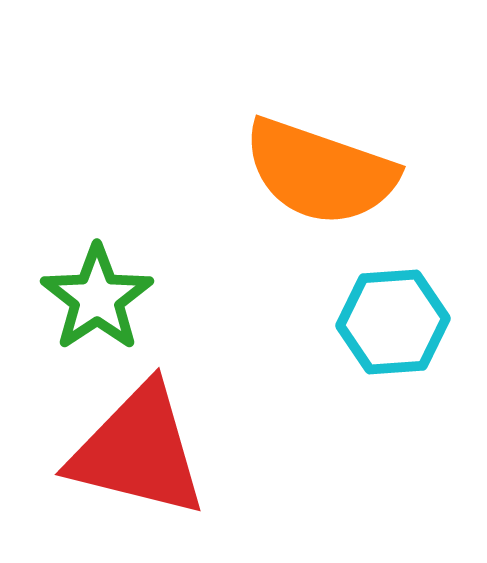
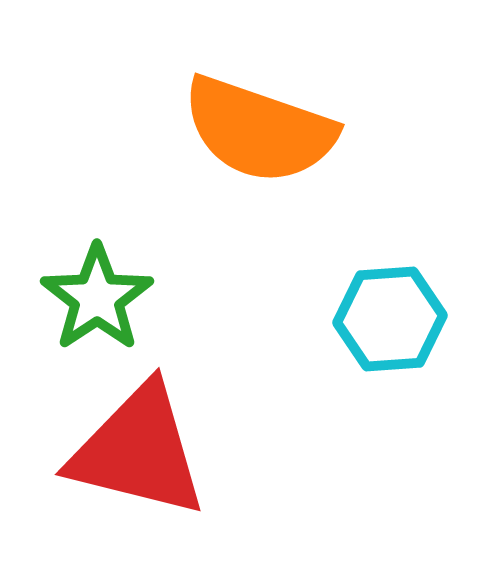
orange semicircle: moved 61 px left, 42 px up
cyan hexagon: moved 3 px left, 3 px up
